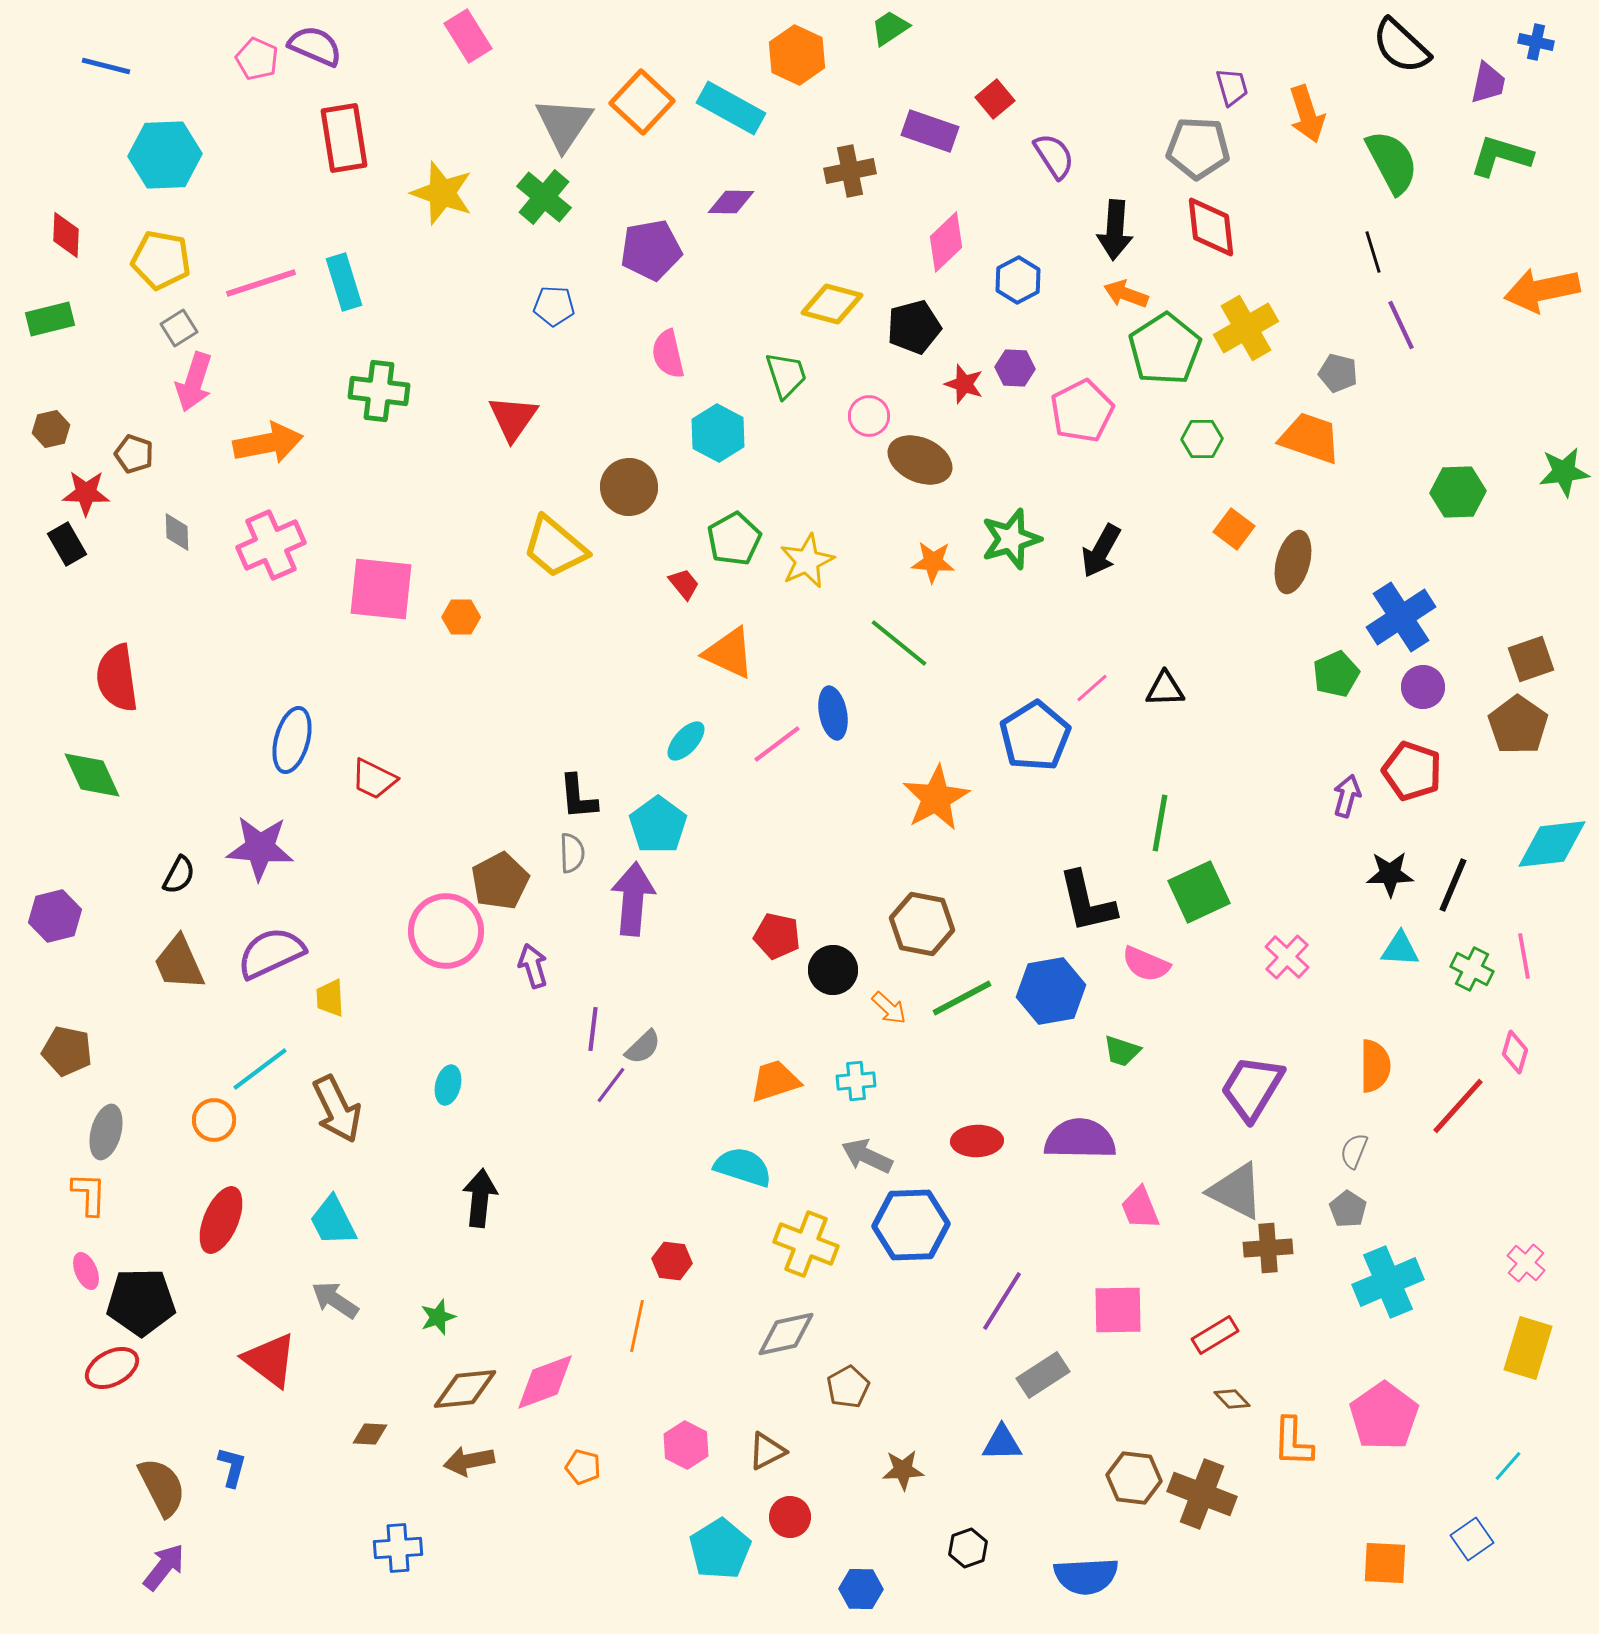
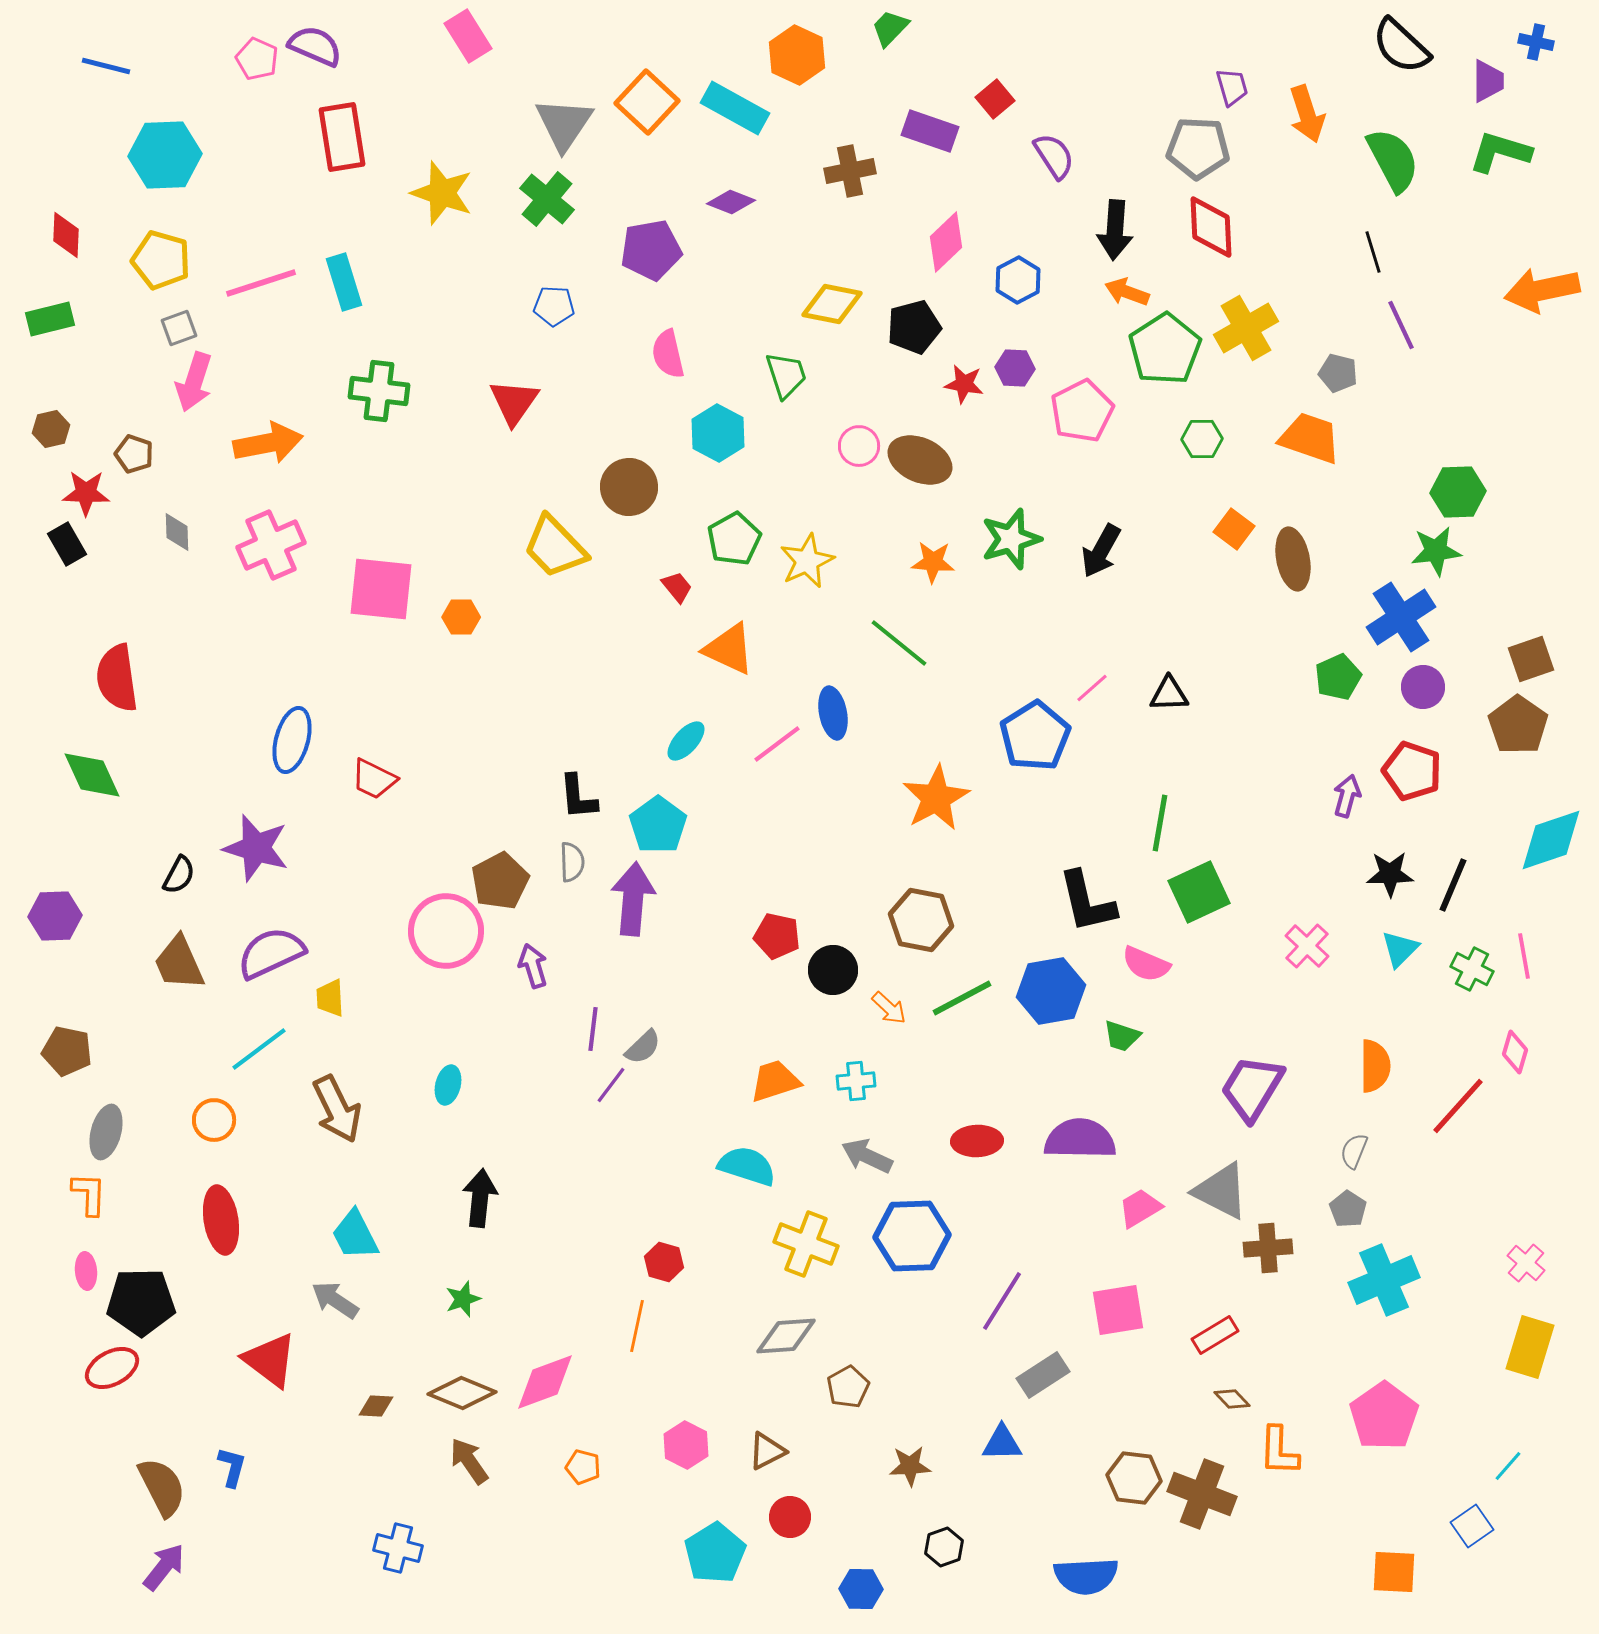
green trapezoid at (890, 28): rotated 12 degrees counterclockwise
purple trapezoid at (1488, 83): moved 2 px up; rotated 12 degrees counterclockwise
orange square at (642, 102): moved 5 px right
cyan rectangle at (731, 108): moved 4 px right
red rectangle at (344, 138): moved 2 px left, 1 px up
green L-shape at (1501, 156): moved 1 px left, 4 px up
green semicircle at (1392, 162): moved 1 px right, 2 px up
green cross at (544, 197): moved 3 px right, 2 px down
purple diamond at (731, 202): rotated 21 degrees clockwise
red diamond at (1211, 227): rotated 4 degrees clockwise
yellow pentagon at (161, 260): rotated 6 degrees clockwise
orange arrow at (1126, 294): moved 1 px right, 2 px up
yellow diamond at (832, 304): rotated 4 degrees counterclockwise
gray square at (179, 328): rotated 12 degrees clockwise
red star at (964, 384): rotated 9 degrees counterclockwise
pink circle at (869, 416): moved 10 px left, 30 px down
red triangle at (513, 418): moved 1 px right, 16 px up
green star at (1564, 472): moved 128 px left, 79 px down
yellow trapezoid at (555, 547): rotated 6 degrees clockwise
brown ellipse at (1293, 562): moved 3 px up; rotated 26 degrees counterclockwise
red trapezoid at (684, 584): moved 7 px left, 3 px down
orange triangle at (729, 653): moved 4 px up
green pentagon at (1336, 674): moved 2 px right, 3 px down
black triangle at (1165, 689): moved 4 px right, 5 px down
cyan diamond at (1552, 844): moved 1 px left, 4 px up; rotated 12 degrees counterclockwise
purple star at (260, 848): moved 4 px left; rotated 12 degrees clockwise
gray semicircle at (572, 853): moved 9 px down
purple hexagon at (55, 916): rotated 12 degrees clockwise
brown hexagon at (922, 924): moved 1 px left, 4 px up
cyan triangle at (1400, 949): rotated 48 degrees counterclockwise
pink cross at (1287, 957): moved 20 px right, 11 px up
green trapezoid at (1122, 1051): moved 15 px up
cyan line at (260, 1069): moved 1 px left, 20 px up
cyan semicircle at (743, 1167): moved 4 px right, 1 px up
gray triangle at (1236, 1191): moved 15 px left
pink trapezoid at (1140, 1208): rotated 81 degrees clockwise
red ellipse at (221, 1220): rotated 32 degrees counterclockwise
cyan trapezoid at (333, 1221): moved 22 px right, 14 px down
blue hexagon at (911, 1225): moved 1 px right, 11 px down
red hexagon at (672, 1261): moved 8 px left, 1 px down; rotated 9 degrees clockwise
pink ellipse at (86, 1271): rotated 18 degrees clockwise
cyan cross at (1388, 1282): moved 4 px left, 2 px up
pink square at (1118, 1310): rotated 8 degrees counterclockwise
green star at (438, 1317): moved 25 px right, 18 px up
gray diamond at (786, 1334): moved 2 px down; rotated 8 degrees clockwise
yellow rectangle at (1528, 1348): moved 2 px right, 1 px up
brown diamond at (465, 1389): moved 3 px left, 4 px down; rotated 28 degrees clockwise
brown diamond at (370, 1434): moved 6 px right, 28 px up
orange L-shape at (1293, 1442): moved 14 px left, 9 px down
brown arrow at (469, 1461): rotated 66 degrees clockwise
brown star at (903, 1470): moved 7 px right, 4 px up
blue square at (1472, 1539): moved 13 px up
blue cross at (398, 1548): rotated 18 degrees clockwise
black hexagon at (968, 1548): moved 24 px left, 1 px up
cyan pentagon at (720, 1549): moved 5 px left, 4 px down
orange square at (1385, 1563): moved 9 px right, 9 px down
